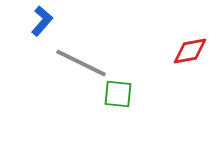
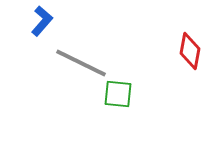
red diamond: rotated 69 degrees counterclockwise
